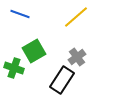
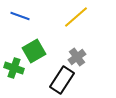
blue line: moved 2 px down
